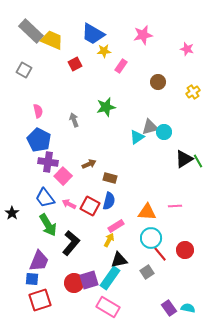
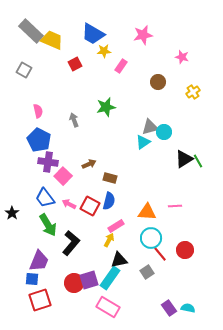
pink star at (187, 49): moved 5 px left, 8 px down
cyan triangle at (137, 137): moved 6 px right, 5 px down
